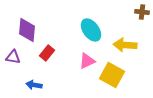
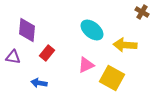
brown cross: rotated 24 degrees clockwise
cyan ellipse: moved 1 px right; rotated 15 degrees counterclockwise
pink triangle: moved 1 px left, 4 px down
yellow square: moved 3 px down
blue arrow: moved 5 px right, 2 px up
